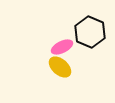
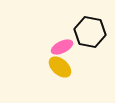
black hexagon: rotated 12 degrees counterclockwise
